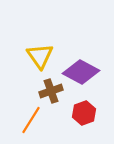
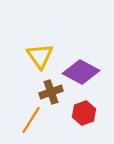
brown cross: moved 1 px down
